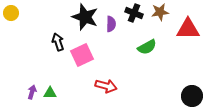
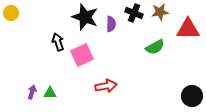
green semicircle: moved 8 px right
red arrow: rotated 25 degrees counterclockwise
